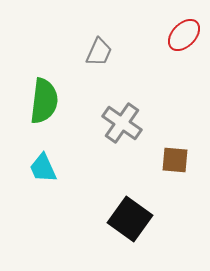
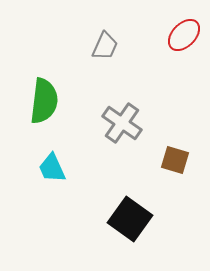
gray trapezoid: moved 6 px right, 6 px up
brown square: rotated 12 degrees clockwise
cyan trapezoid: moved 9 px right
